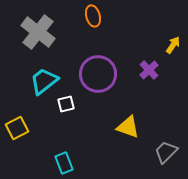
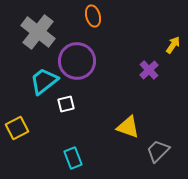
purple circle: moved 21 px left, 13 px up
gray trapezoid: moved 8 px left, 1 px up
cyan rectangle: moved 9 px right, 5 px up
